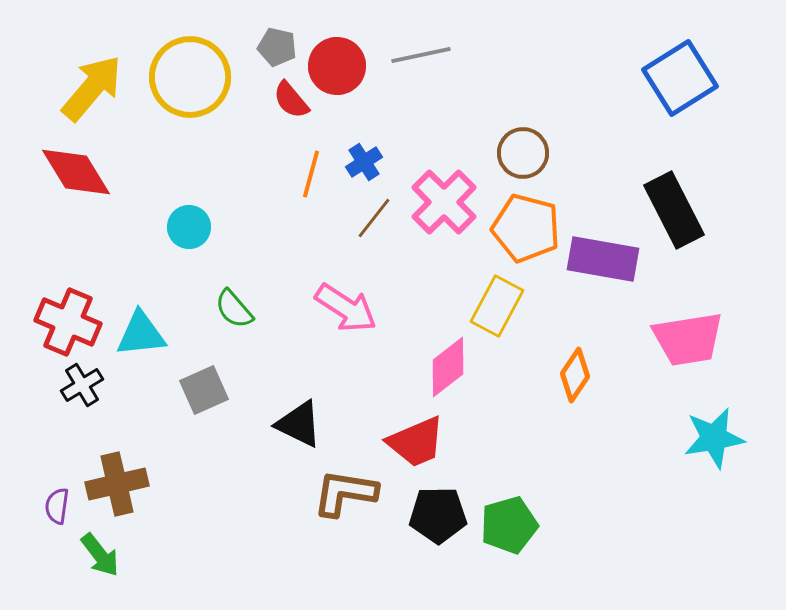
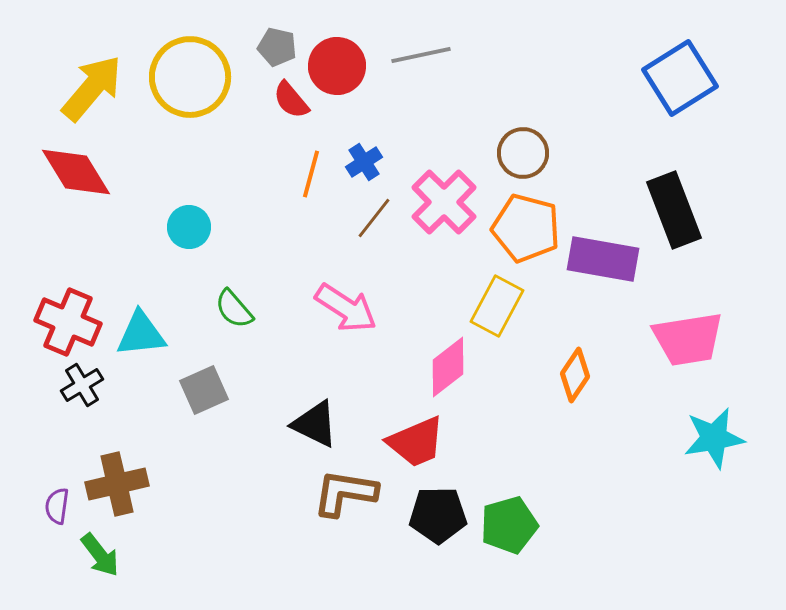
black rectangle: rotated 6 degrees clockwise
black triangle: moved 16 px right
